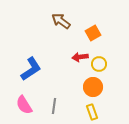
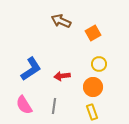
brown arrow: rotated 12 degrees counterclockwise
red arrow: moved 18 px left, 19 px down
